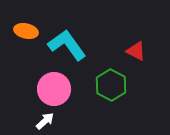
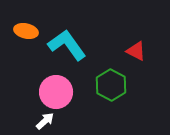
pink circle: moved 2 px right, 3 px down
